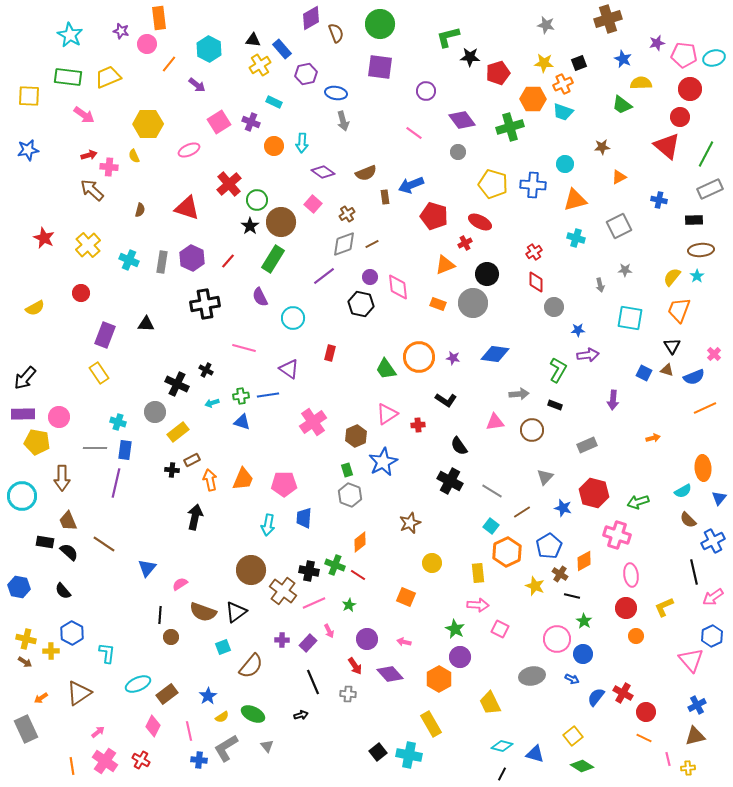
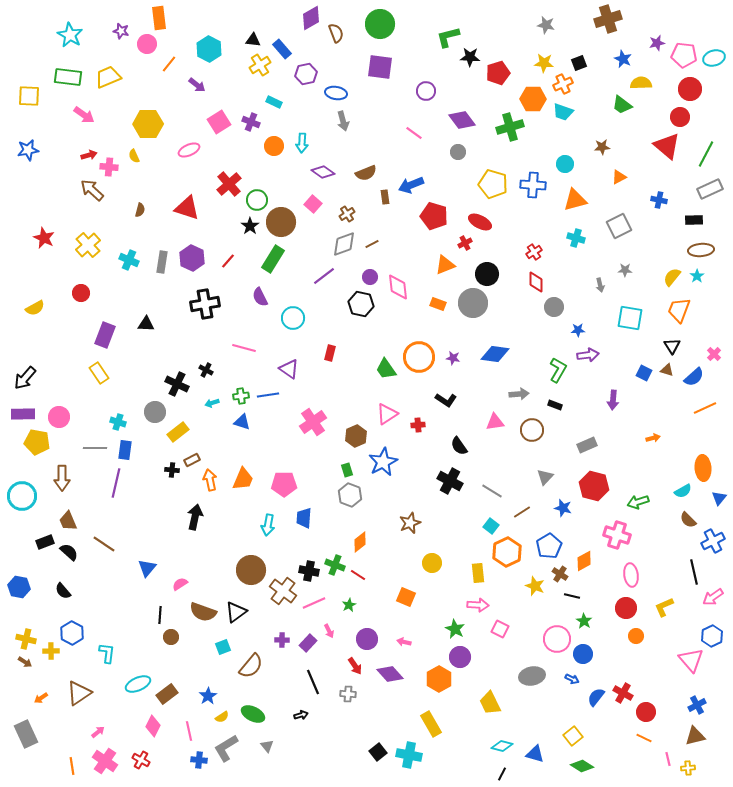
blue semicircle at (694, 377): rotated 20 degrees counterclockwise
red hexagon at (594, 493): moved 7 px up
black rectangle at (45, 542): rotated 30 degrees counterclockwise
gray rectangle at (26, 729): moved 5 px down
